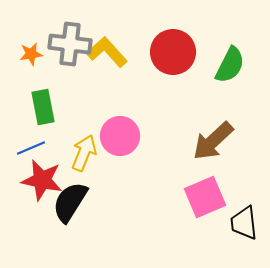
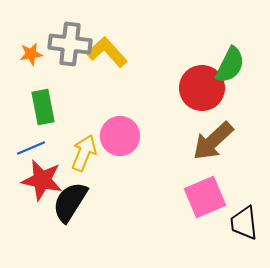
red circle: moved 29 px right, 36 px down
